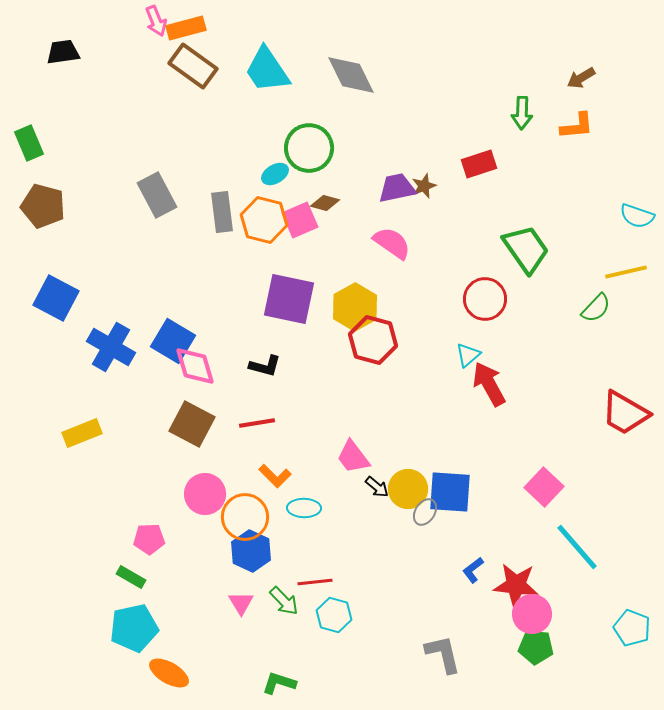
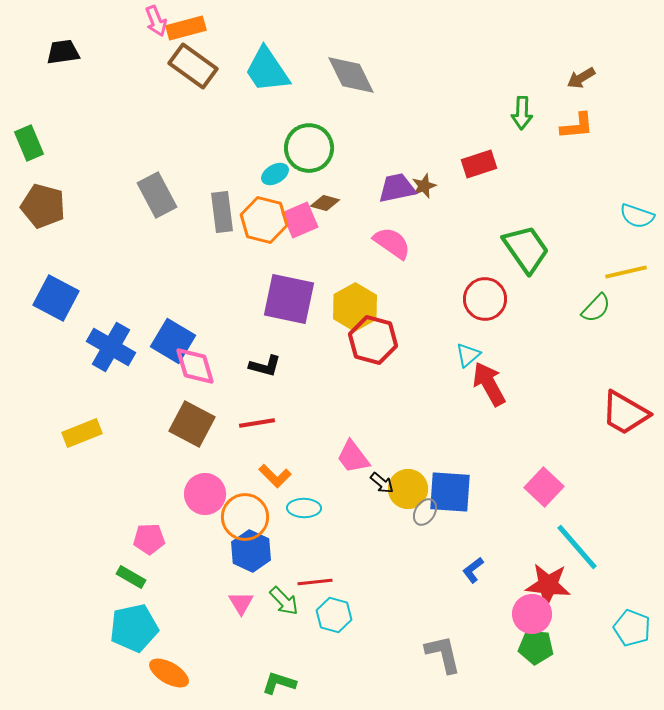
black arrow at (377, 487): moved 5 px right, 4 px up
red star at (516, 585): moved 32 px right
